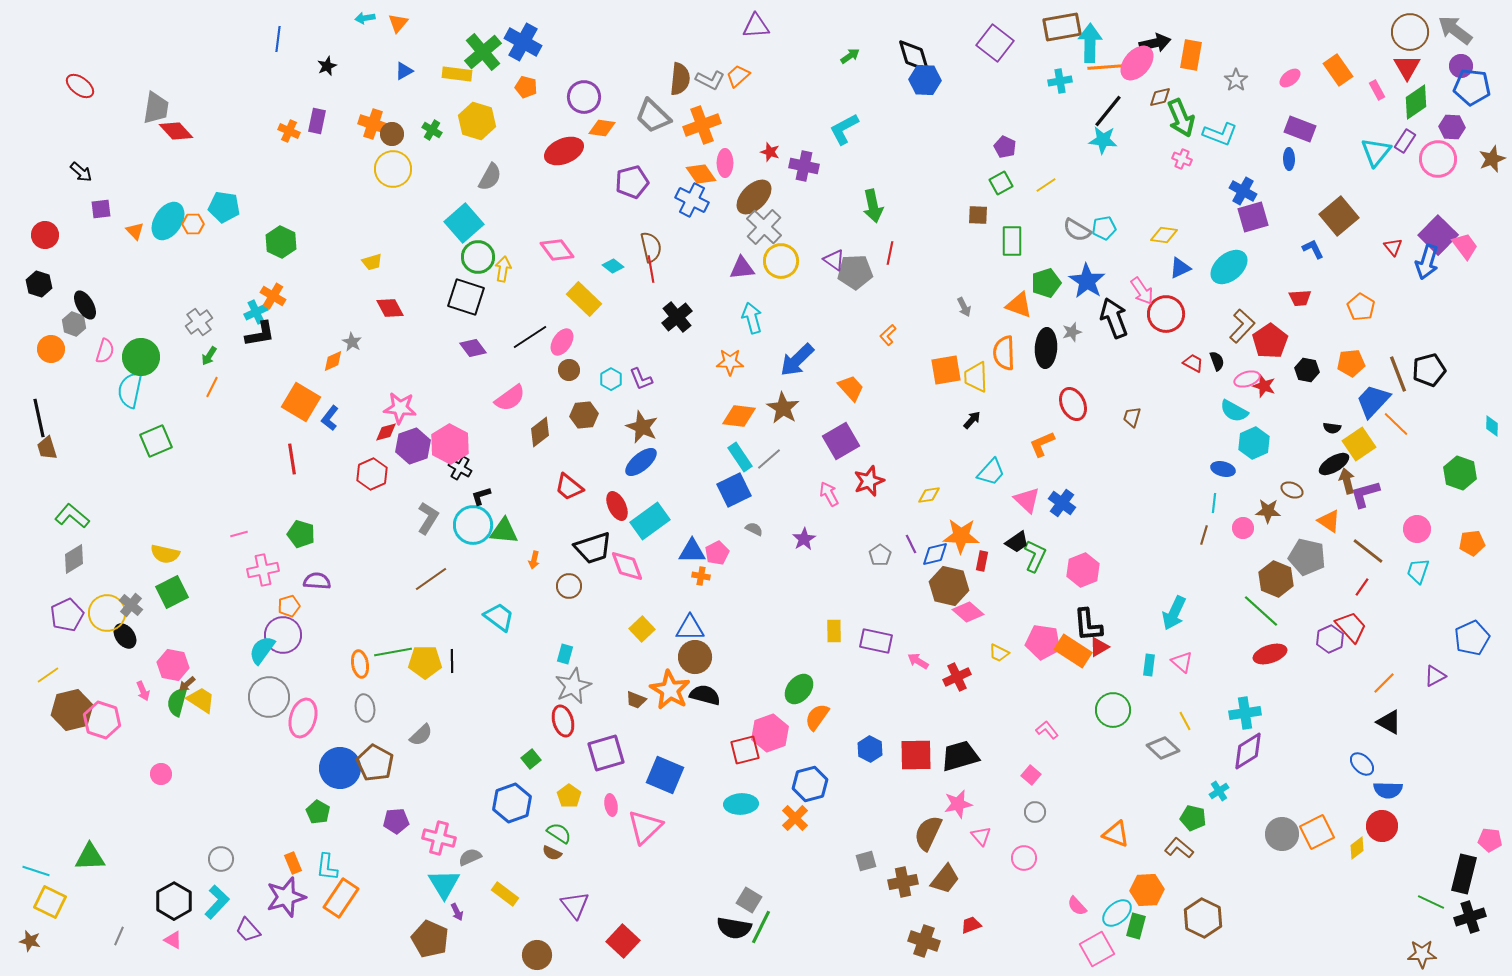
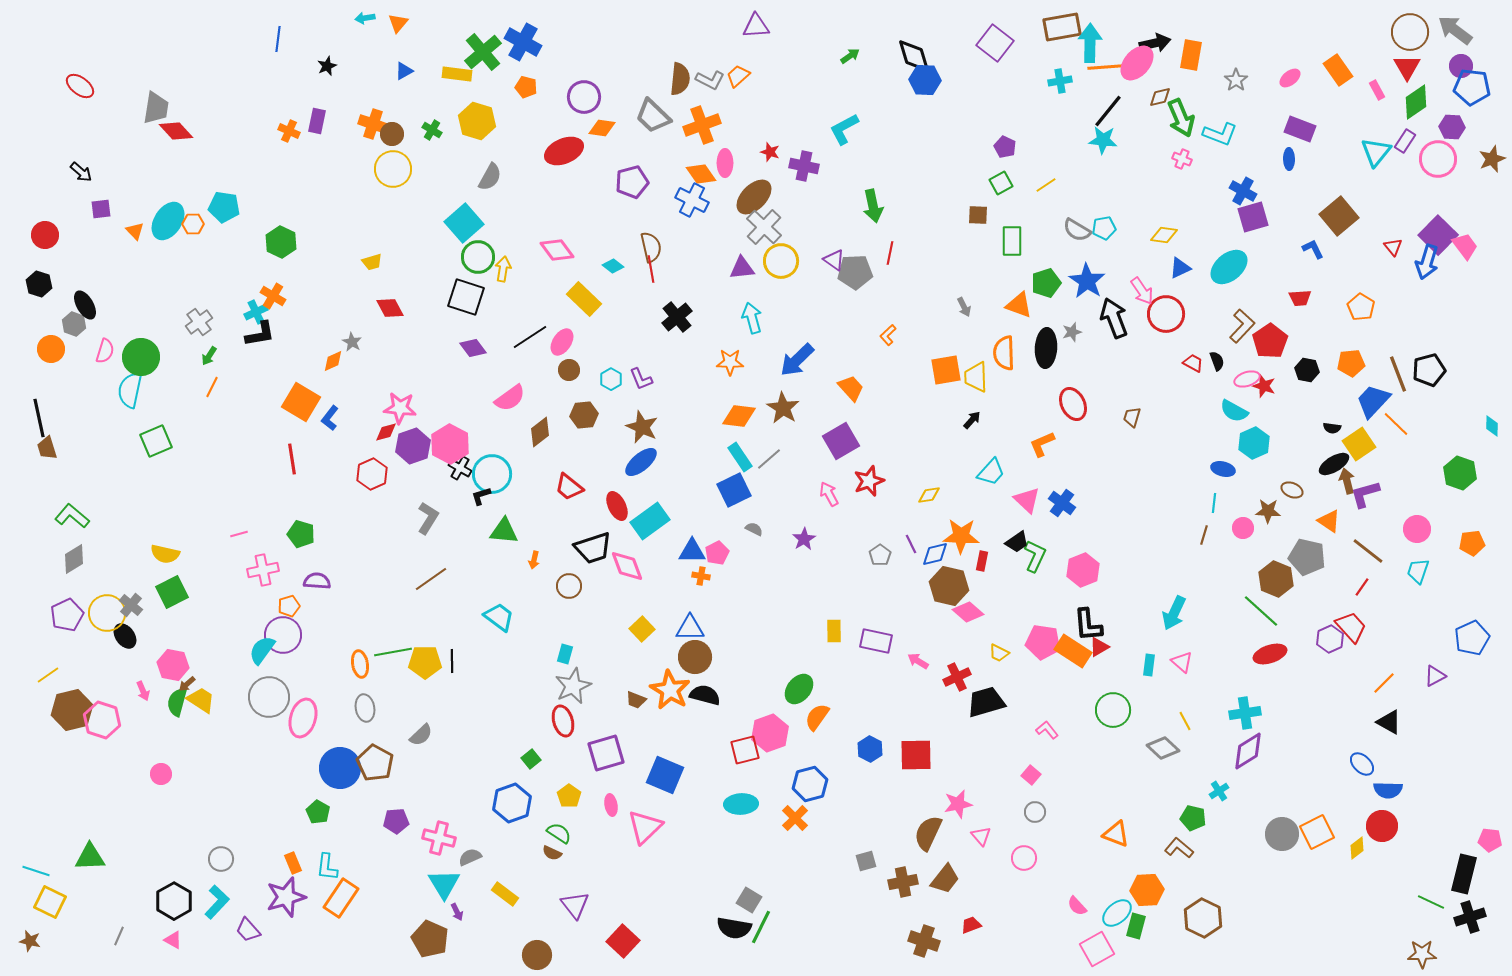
cyan circle at (473, 525): moved 19 px right, 51 px up
black trapezoid at (960, 756): moved 26 px right, 54 px up
